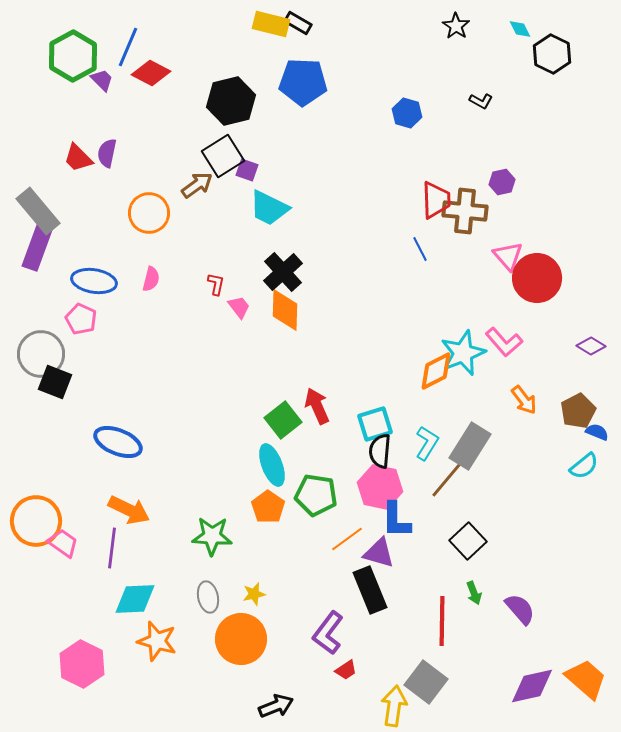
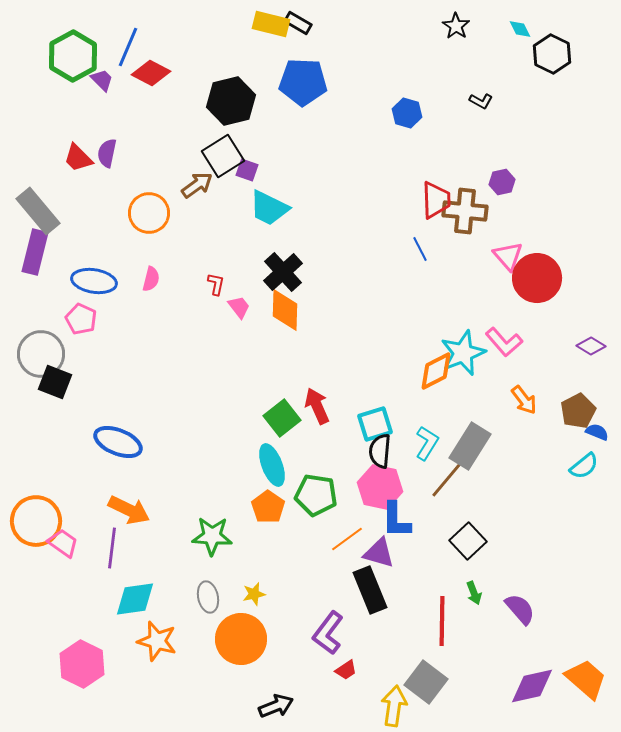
purple rectangle at (37, 248): moved 2 px left, 4 px down; rotated 6 degrees counterclockwise
green square at (283, 420): moved 1 px left, 2 px up
cyan diamond at (135, 599): rotated 6 degrees counterclockwise
